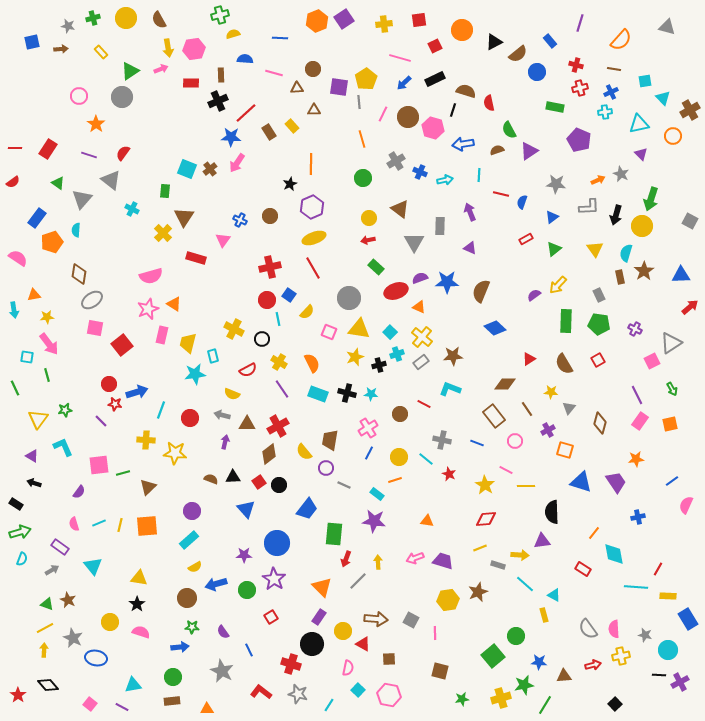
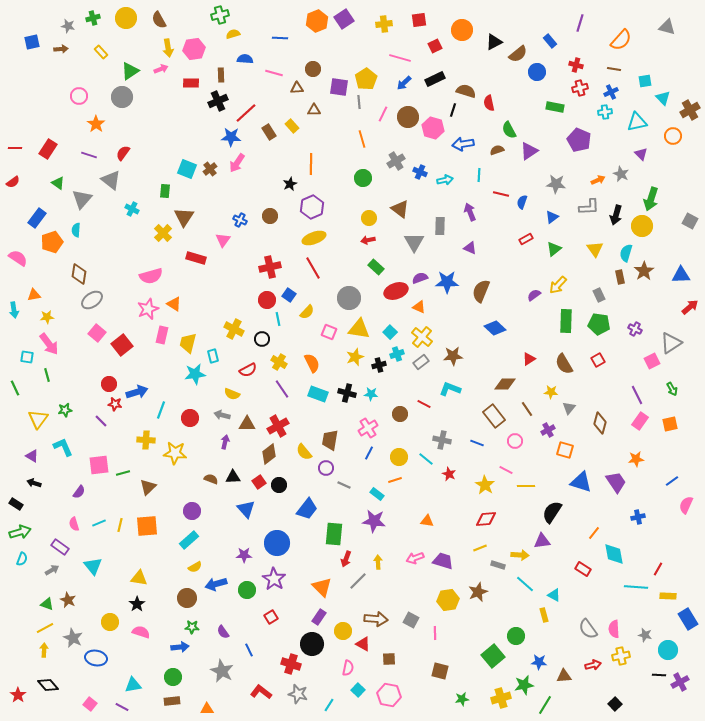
cyan triangle at (639, 124): moved 2 px left, 2 px up
pink square at (95, 328): moved 2 px right, 5 px down; rotated 30 degrees clockwise
black semicircle at (552, 512): rotated 35 degrees clockwise
